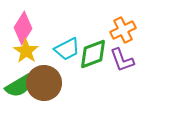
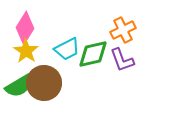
pink diamond: moved 2 px right
green diamond: rotated 8 degrees clockwise
